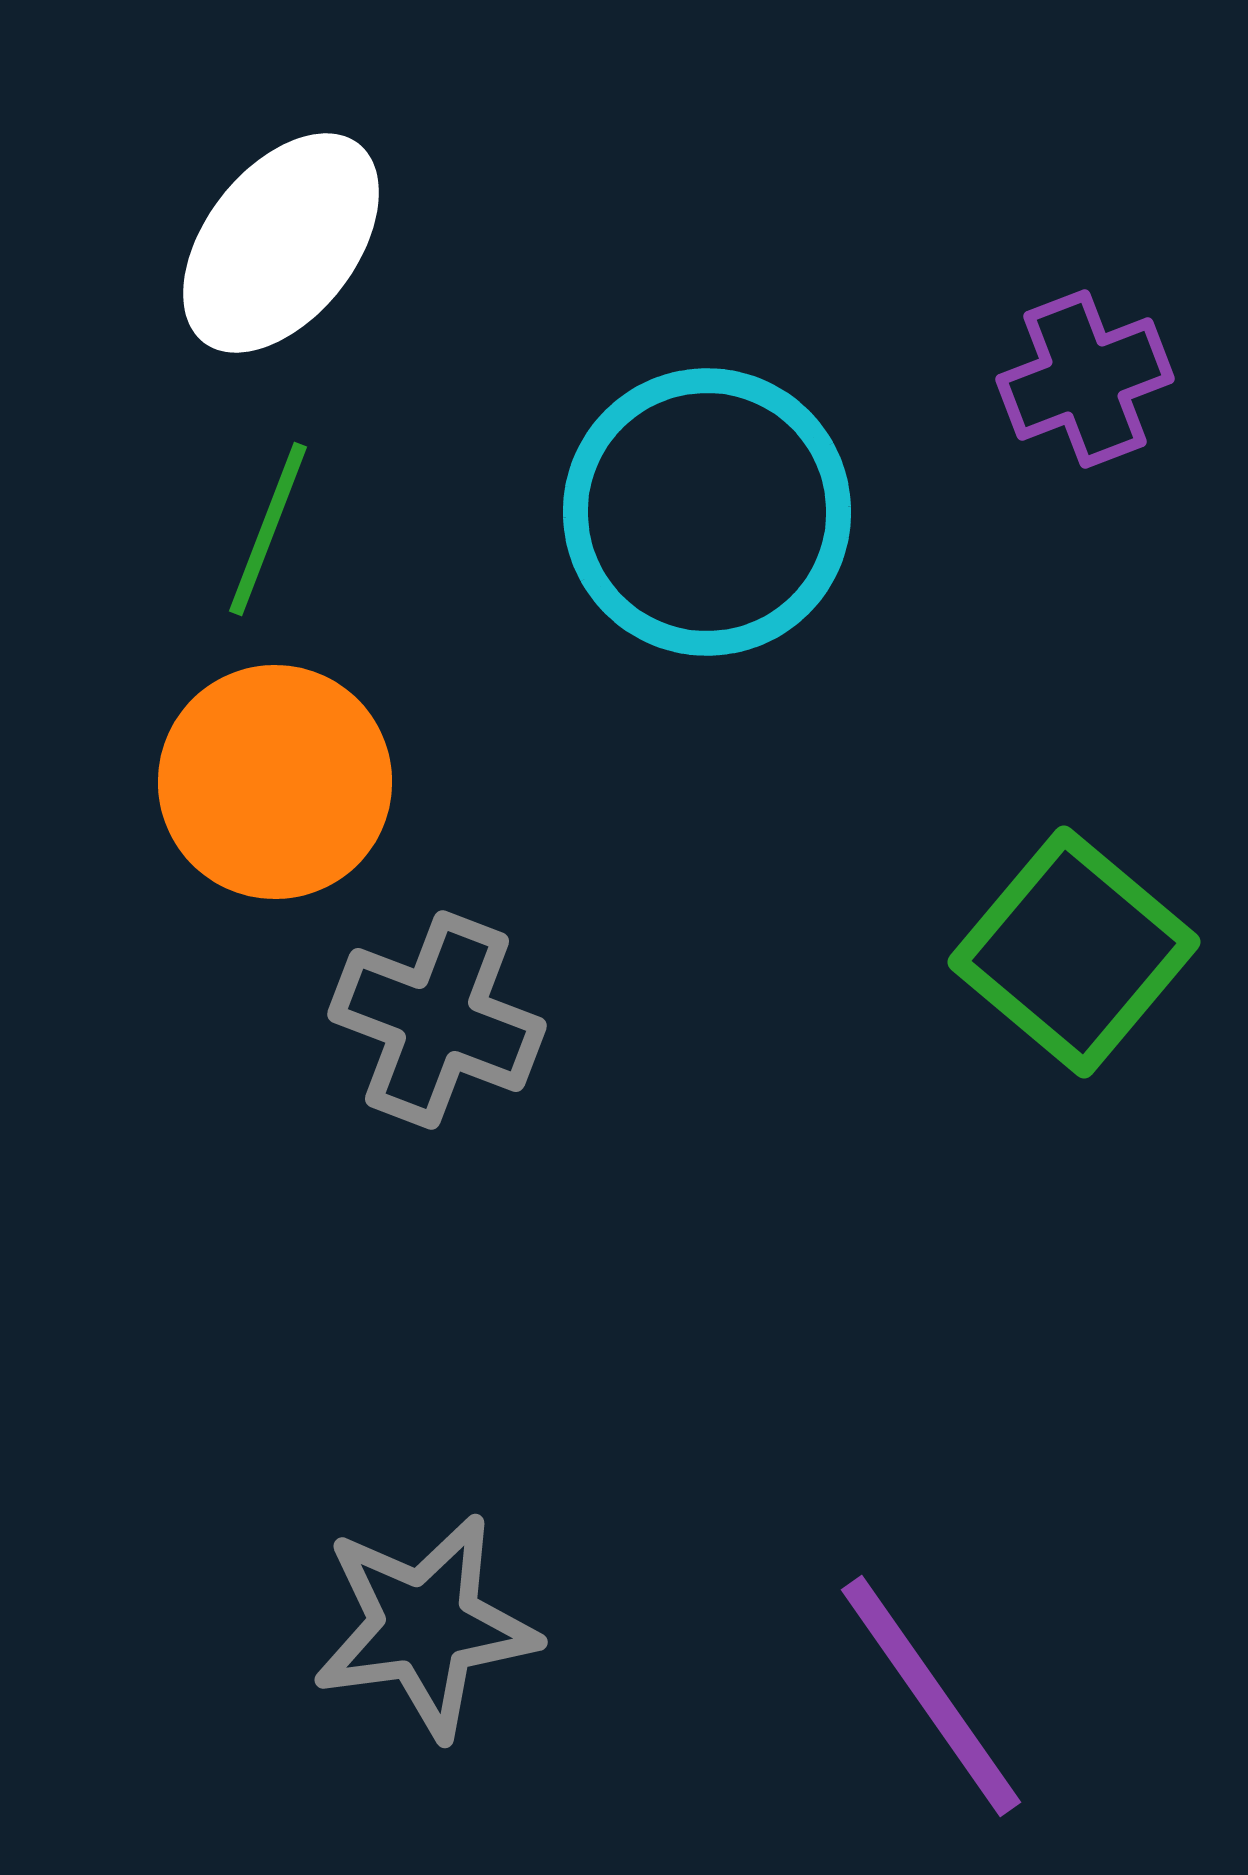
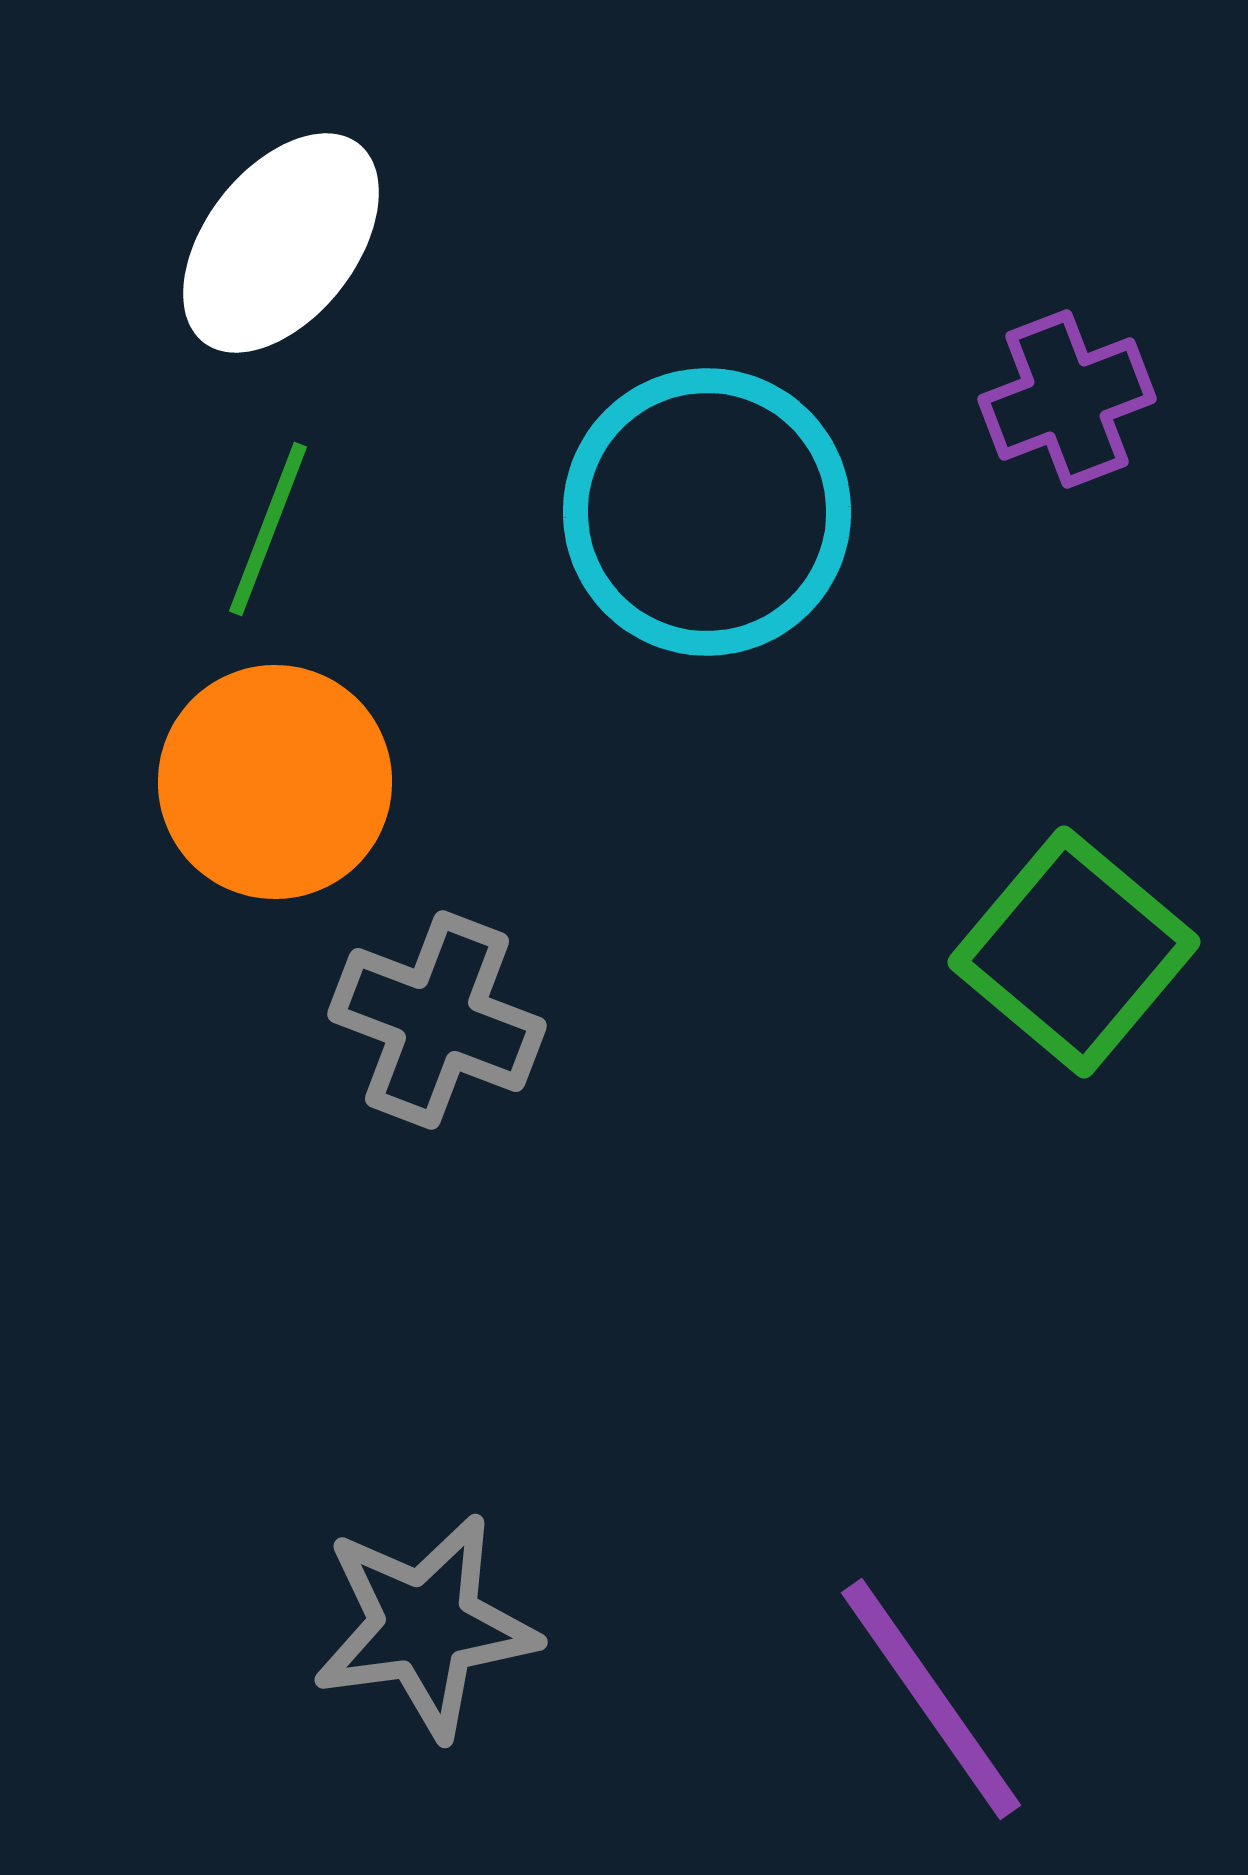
purple cross: moved 18 px left, 20 px down
purple line: moved 3 px down
